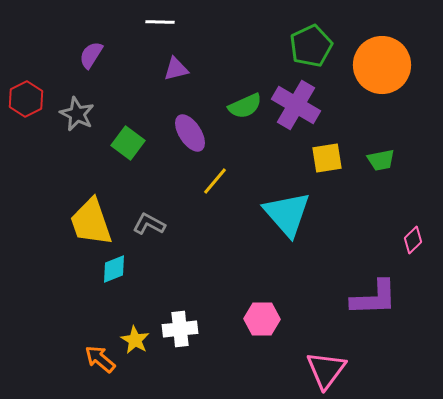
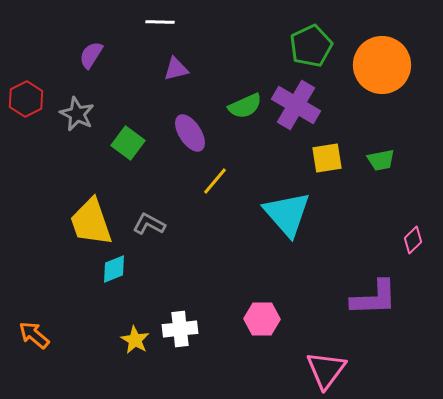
orange arrow: moved 66 px left, 24 px up
